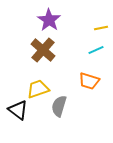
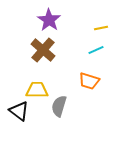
yellow trapezoid: moved 1 px left, 1 px down; rotated 20 degrees clockwise
black triangle: moved 1 px right, 1 px down
